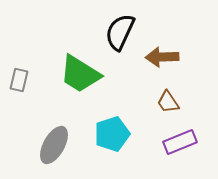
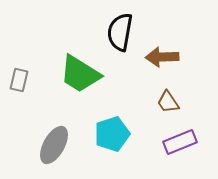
black semicircle: rotated 15 degrees counterclockwise
